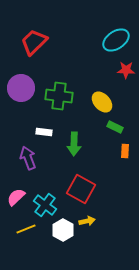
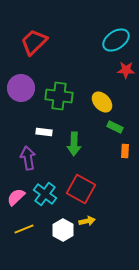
purple arrow: rotated 10 degrees clockwise
cyan cross: moved 11 px up
yellow line: moved 2 px left
